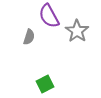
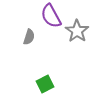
purple semicircle: moved 2 px right
